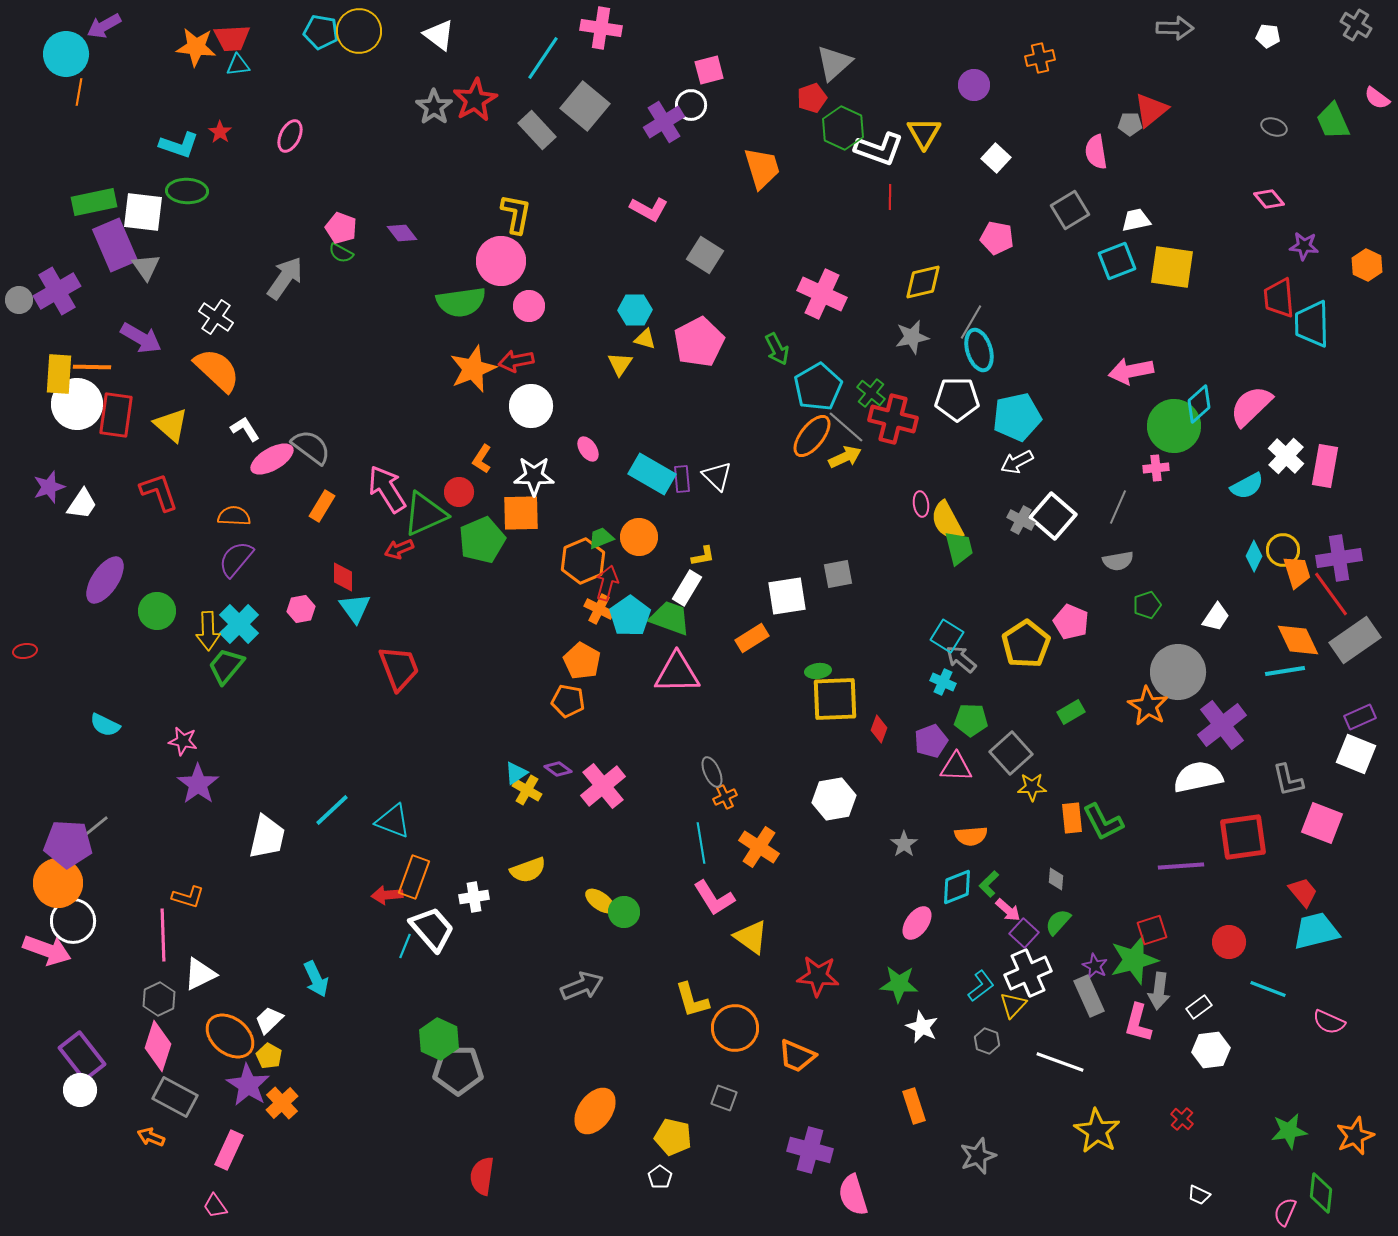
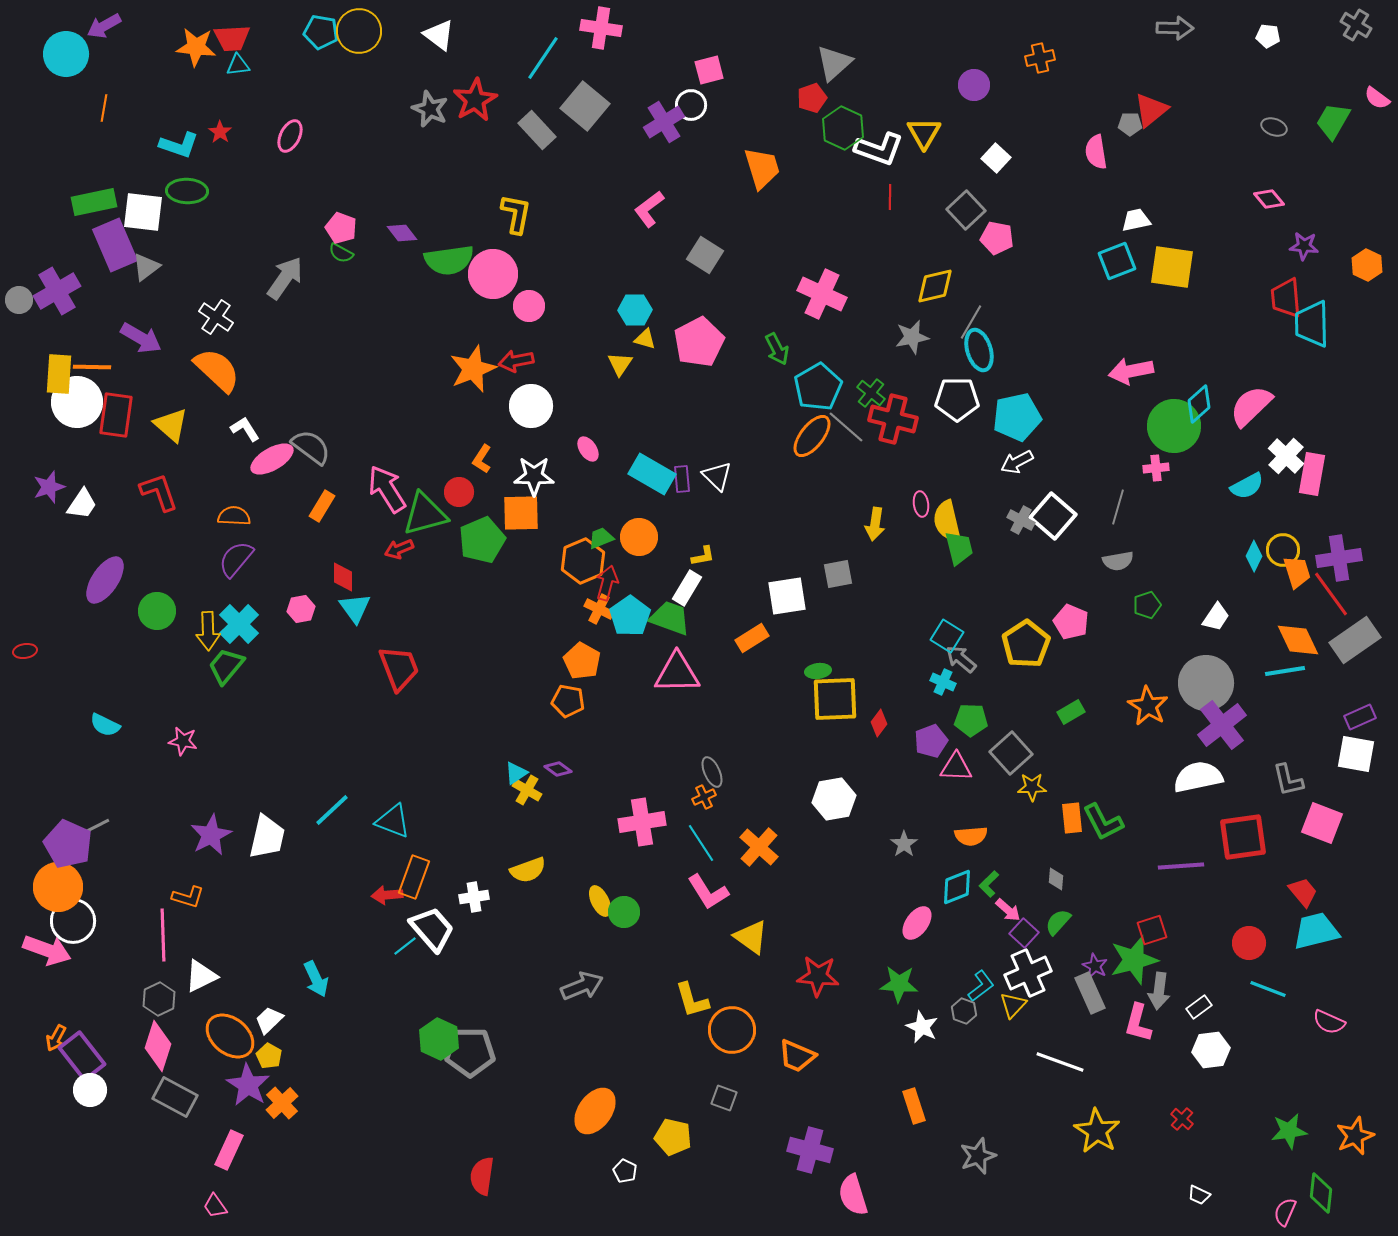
orange line at (79, 92): moved 25 px right, 16 px down
gray star at (434, 107): moved 4 px left, 2 px down; rotated 12 degrees counterclockwise
green trapezoid at (1333, 121): rotated 54 degrees clockwise
pink L-shape at (649, 209): rotated 114 degrees clockwise
gray square at (1070, 210): moved 104 px left; rotated 12 degrees counterclockwise
pink circle at (501, 261): moved 8 px left, 13 px down
gray triangle at (146, 267): rotated 28 degrees clockwise
yellow diamond at (923, 282): moved 12 px right, 4 px down
red trapezoid at (1279, 298): moved 7 px right
green semicircle at (461, 302): moved 12 px left, 42 px up
white circle at (77, 404): moved 2 px up
yellow arrow at (845, 457): moved 30 px right, 67 px down; rotated 124 degrees clockwise
pink rectangle at (1325, 466): moved 13 px left, 8 px down
gray line at (1118, 507): rotated 8 degrees counterclockwise
green triangle at (425, 514): rotated 9 degrees clockwise
yellow semicircle at (947, 521): rotated 15 degrees clockwise
gray circle at (1178, 672): moved 28 px right, 11 px down
red diamond at (879, 729): moved 6 px up; rotated 16 degrees clockwise
white square at (1356, 754): rotated 12 degrees counterclockwise
purple star at (198, 784): moved 13 px right, 51 px down; rotated 9 degrees clockwise
pink cross at (603, 786): moved 39 px right, 36 px down; rotated 30 degrees clockwise
orange cross at (725, 797): moved 21 px left
gray line at (95, 827): rotated 12 degrees clockwise
cyan line at (701, 843): rotated 24 degrees counterclockwise
purple pentagon at (68, 844): rotated 21 degrees clockwise
orange cross at (759, 847): rotated 9 degrees clockwise
orange circle at (58, 883): moved 4 px down
pink L-shape at (714, 898): moved 6 px left, 6 px up
yellow ellipse at (600, 901): rotated 28 degrees clockwise
red circle at (1229, 942): moved 20 px right, 1 px down
cyan line at (405, 946): rotated 30 degrees clockwise
white triangle at (200, 974): moved 1 px right, 2 px down
gray rectangle at (1089, 996): moved 1 px right, 3 px up
orange circle at (735, 1028): moved 3 px left, 2 px down
gray hexagon at (987, 1041): moved 23 px left, 30 px up
gray pentagon at (458, 1070): moved 12 px right, 18 px up
white circle at (80, 1090): moved 10 px right
orange arrow at (151, 1137): moved 95 px left, 99 px up; rotated 84 degrees counterclockwise
white pentagon at (660, 1177): moved 35 px left, 6 px up; rotated 10 degrees counterclockwise
